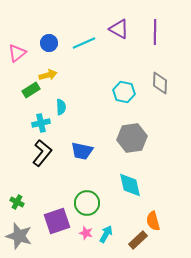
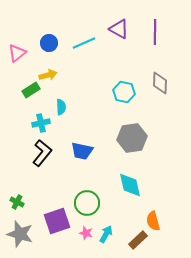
gray star: moved 1 px right, 2 px up
